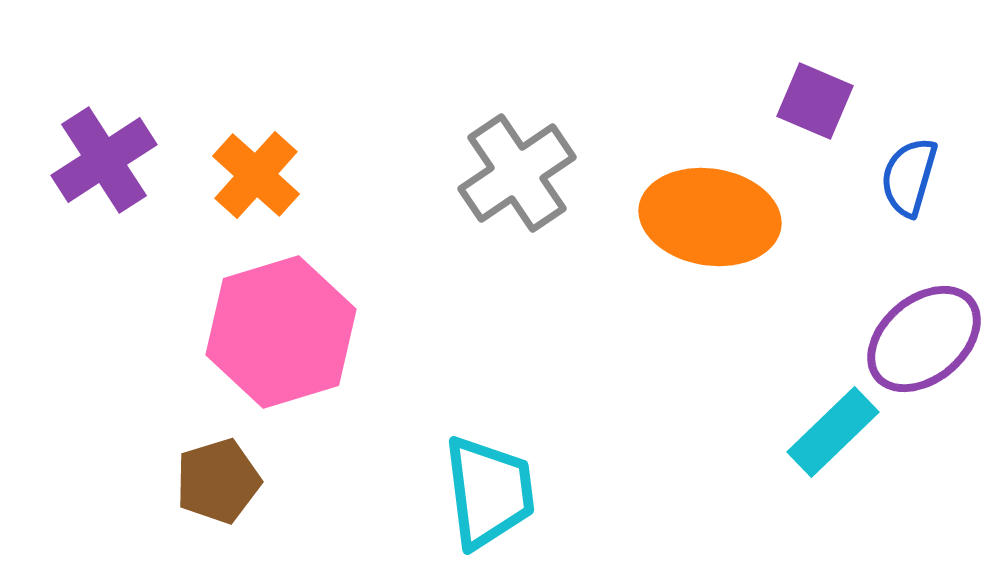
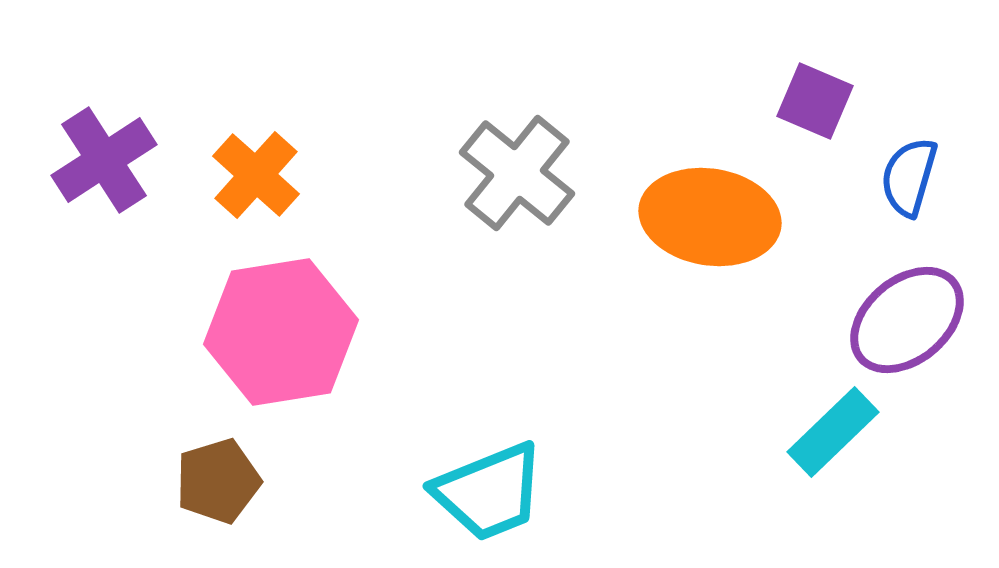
gray cross: rotated 17 degrees counterclockwise
pink hexagon: rotated 8 degrees clockwise
purple ellipse: moved 17 px left, 19 px up
cyan trapezoid: rotated 75 degrees clockwise
